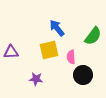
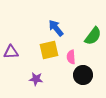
blue arrow: moved 1 px left
